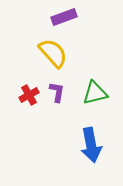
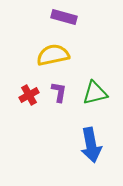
purple rectangle: rotated 35 degrees clockwise
yellow semicircle: moved 2 px down; rotated 60 degrees counterclockwise
purple L-shape: moved 2 px right
